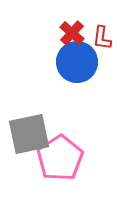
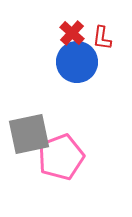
pink pentagon: moved 1 px right, 1 px up; rotated 12 degrees clockwise
